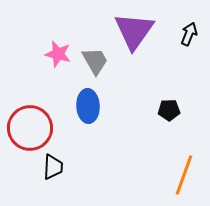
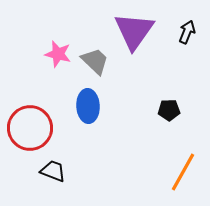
black arrow: moved 2 px left, 2 px up
gray trapezoid: rotated 16 degrees counterclockwise
black trapezoid: moved 4 px down; rotated 72 degrees counterclockwise
orange line: moved 1 px left, 3 px up; rotated 9 degrees clockwise
